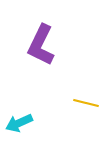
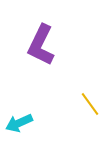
yellow line: moved 4 px right, 1 px down; rotated 40 degrees clockwise
